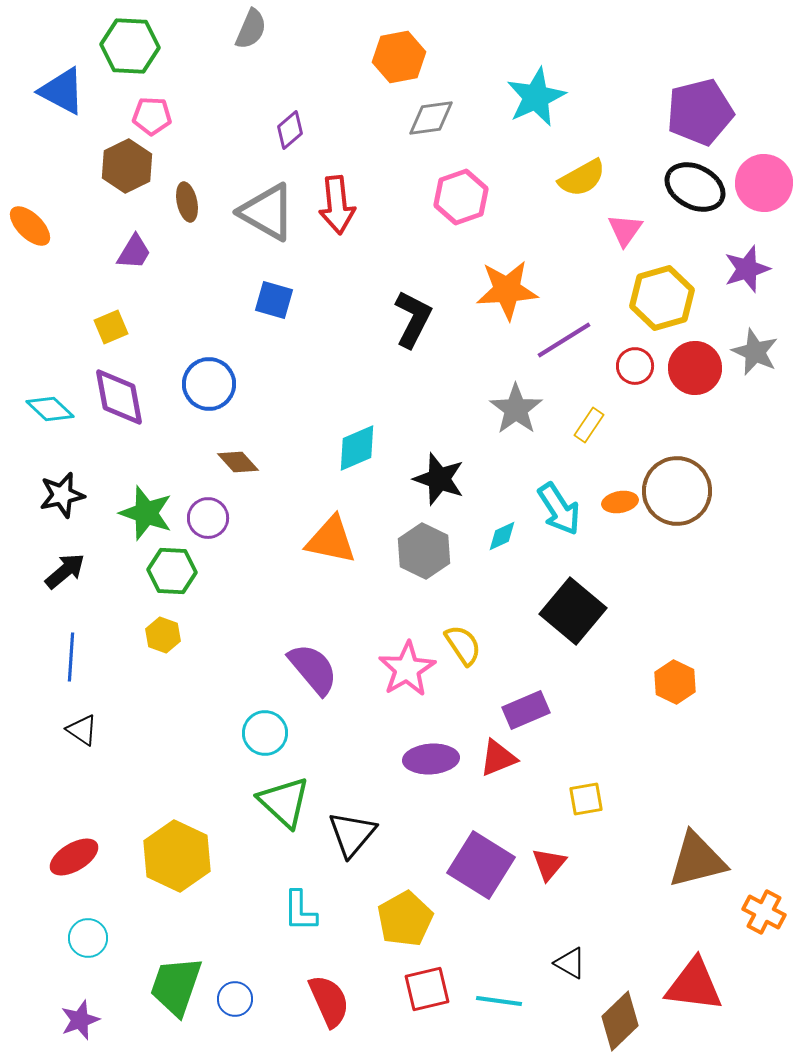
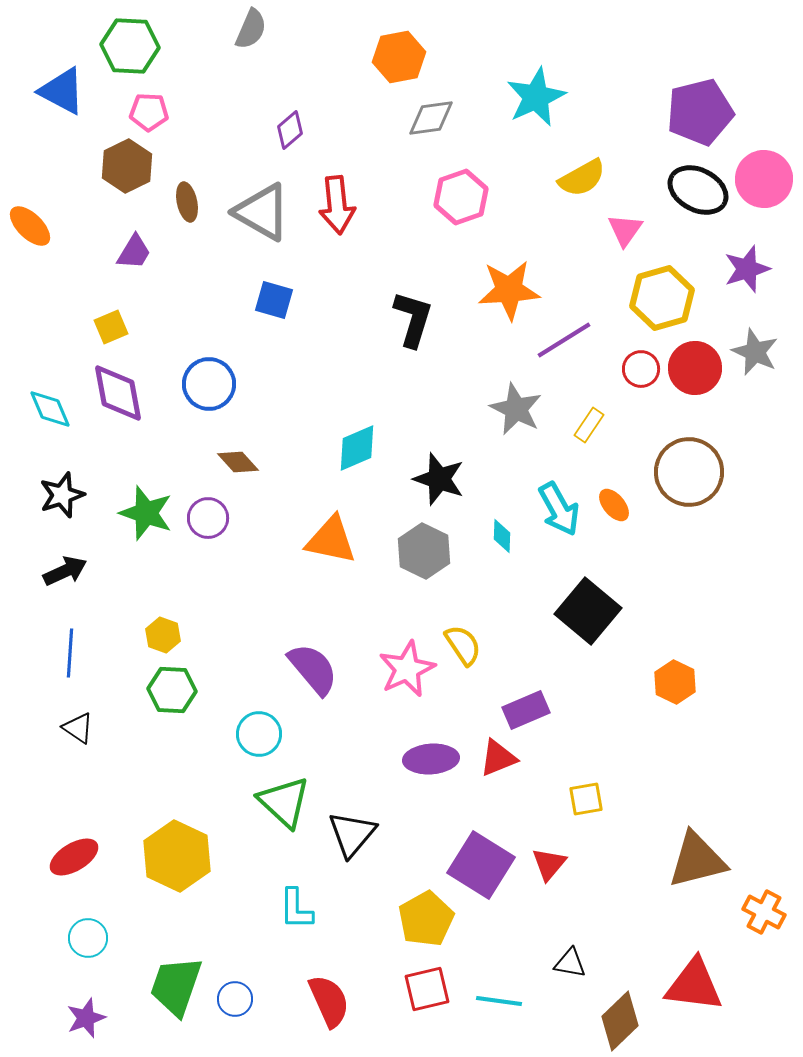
pink pentagon at (152, 116): moved 3 px left, 4 px up
pink circle at (764, 183): moved 4 px up
black ellipse at (695, 187): moved 3 px right, 3 px down
gray triangle at (267, 212): moved 5 px left
orange star at (507, 290): moved 2 px right
black L-shape at (413, 319): rotated 10 degrees counterclockwise
red circle at (635, 366): moved 6 px right, 3 px down
purple diamond at (119, 397): moved 1 px left, 4 px up
cyan diamond at (50, 409): rotated 24 degrees clockwise
gray star at (516, 409): rotated 10 degrees counterclockwise
brown circle at (677, 491): moved 12 px right, 19 px up
black star at (62, 495): rotated 6 degrees counterclockwise
orange ellipse at (620, 502): moved 6 px left, 3 px down; rotated 60 degrees clockwise
cyan arrow at (559, 509): rotated 4 degrees clockwise
cyan diamond at (502, 536): rotated 64 degrees counterclockwise
black arrow at (65, 571): rotated 15 degrees clockwise
green hexagon at (172, 571): moved 119 px down
black square at (573, 611): moved 15 px right
blue line at (71, 657): moved 1 px left, 4 px up
pink star at (407, 669): rotated 6 degrees clockwise
black triangle at (82, 730): moved 4 px left, 2 px up
cyan circle at (265, 733): moved 6 px left, 1 px down
cyan L-shape at (300, 911): moved 4 px left, 2 px up
yellow pentagon at (405, 919): moved 21 px right
black triangle at (570, 963): rotated 20 degrees counterclockwise
purple star at (80, 1020): moved 6 px right, 2 px up
